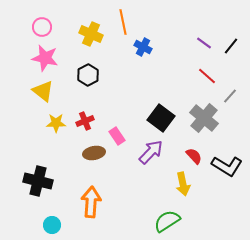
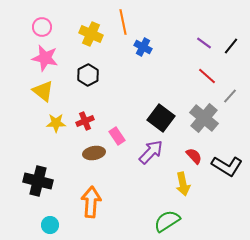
cyan circle: moved 2 px left
